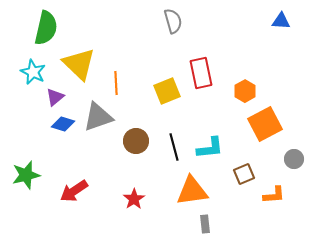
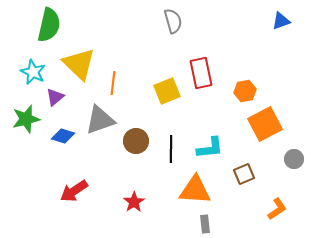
blue triangle: rotated 24 degrees counterclockwise
green semicircle: moved 3 px right, 3 px up
orange line: moved 3 px left; rotated 10 degrees clockwise
orange hexagon: rotated 20 degrees clockwise
gray triangle: moved 2 px right, 3 px down
blue diamond: moved 12 px down
black line: moved 3 px left, 2 px down; rotated 16 degrees clockwise
green star: moved 56 px up
orange triangle: moved 3 px right, 1 px up; rotated 12 degrees clockwise
orange L-shape: moved 3 px right, 14 px down; rotated 30 degrees counterclockwise
red star: moved 3 px down
